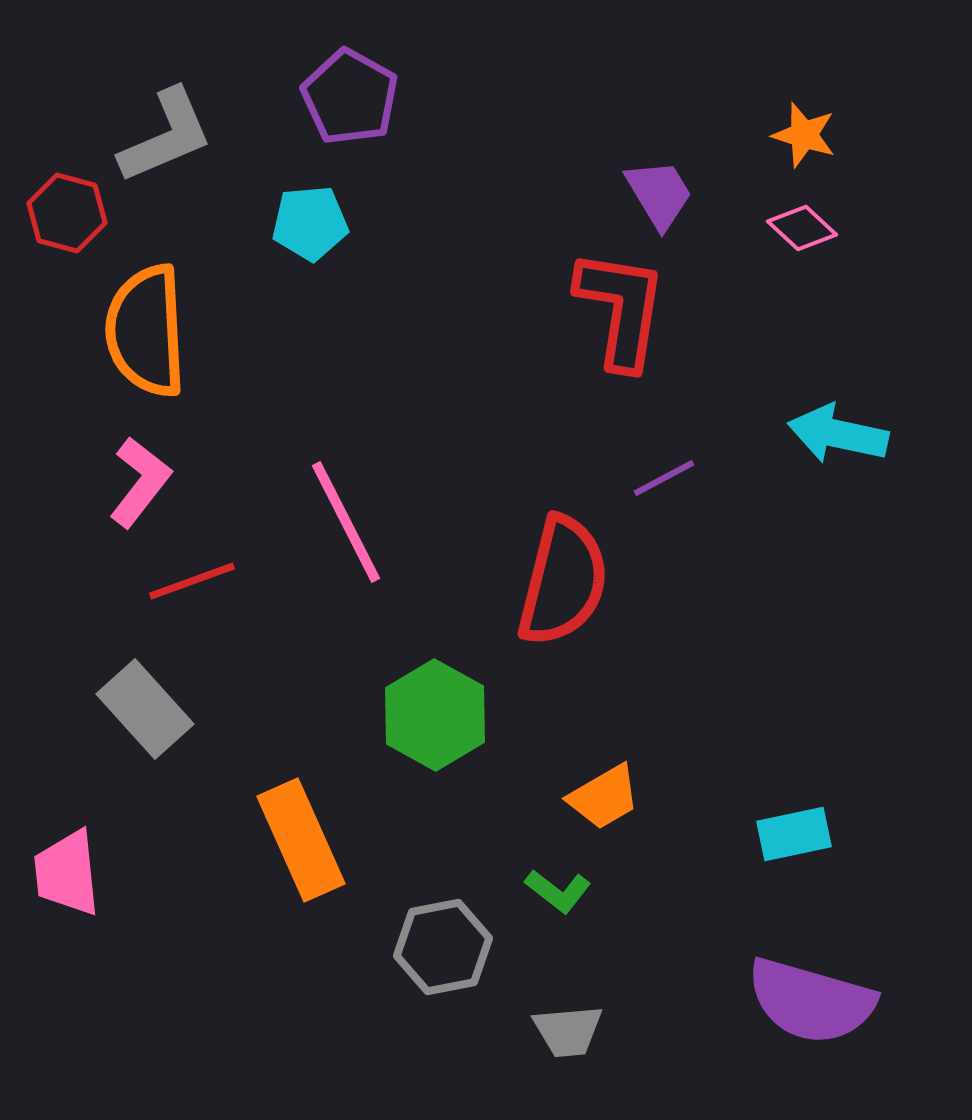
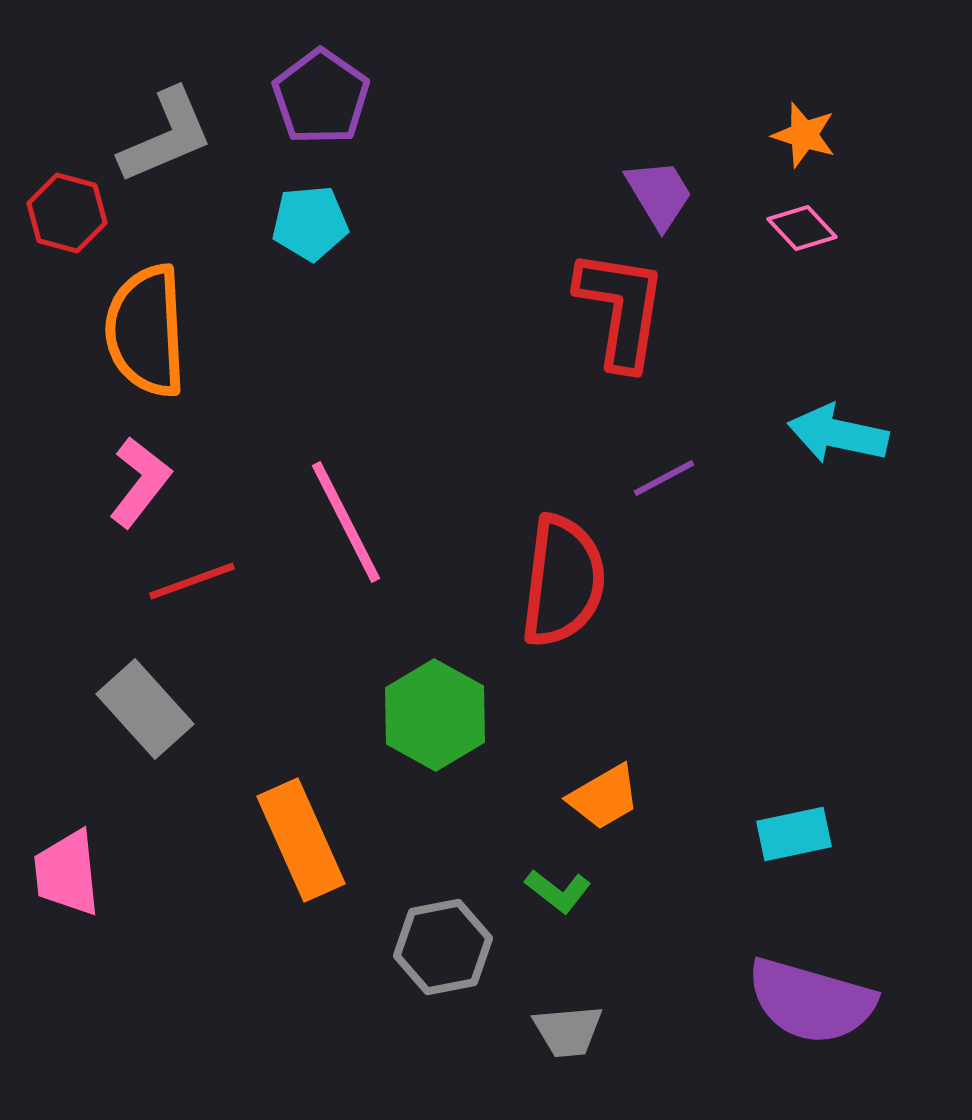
purple pentagon: moved 29 px left; rotated 6 degrees clockwise
pink diamond: rotated 4 degrees clockwise
red semicircle: rotated 7 degrees counterclockwise
